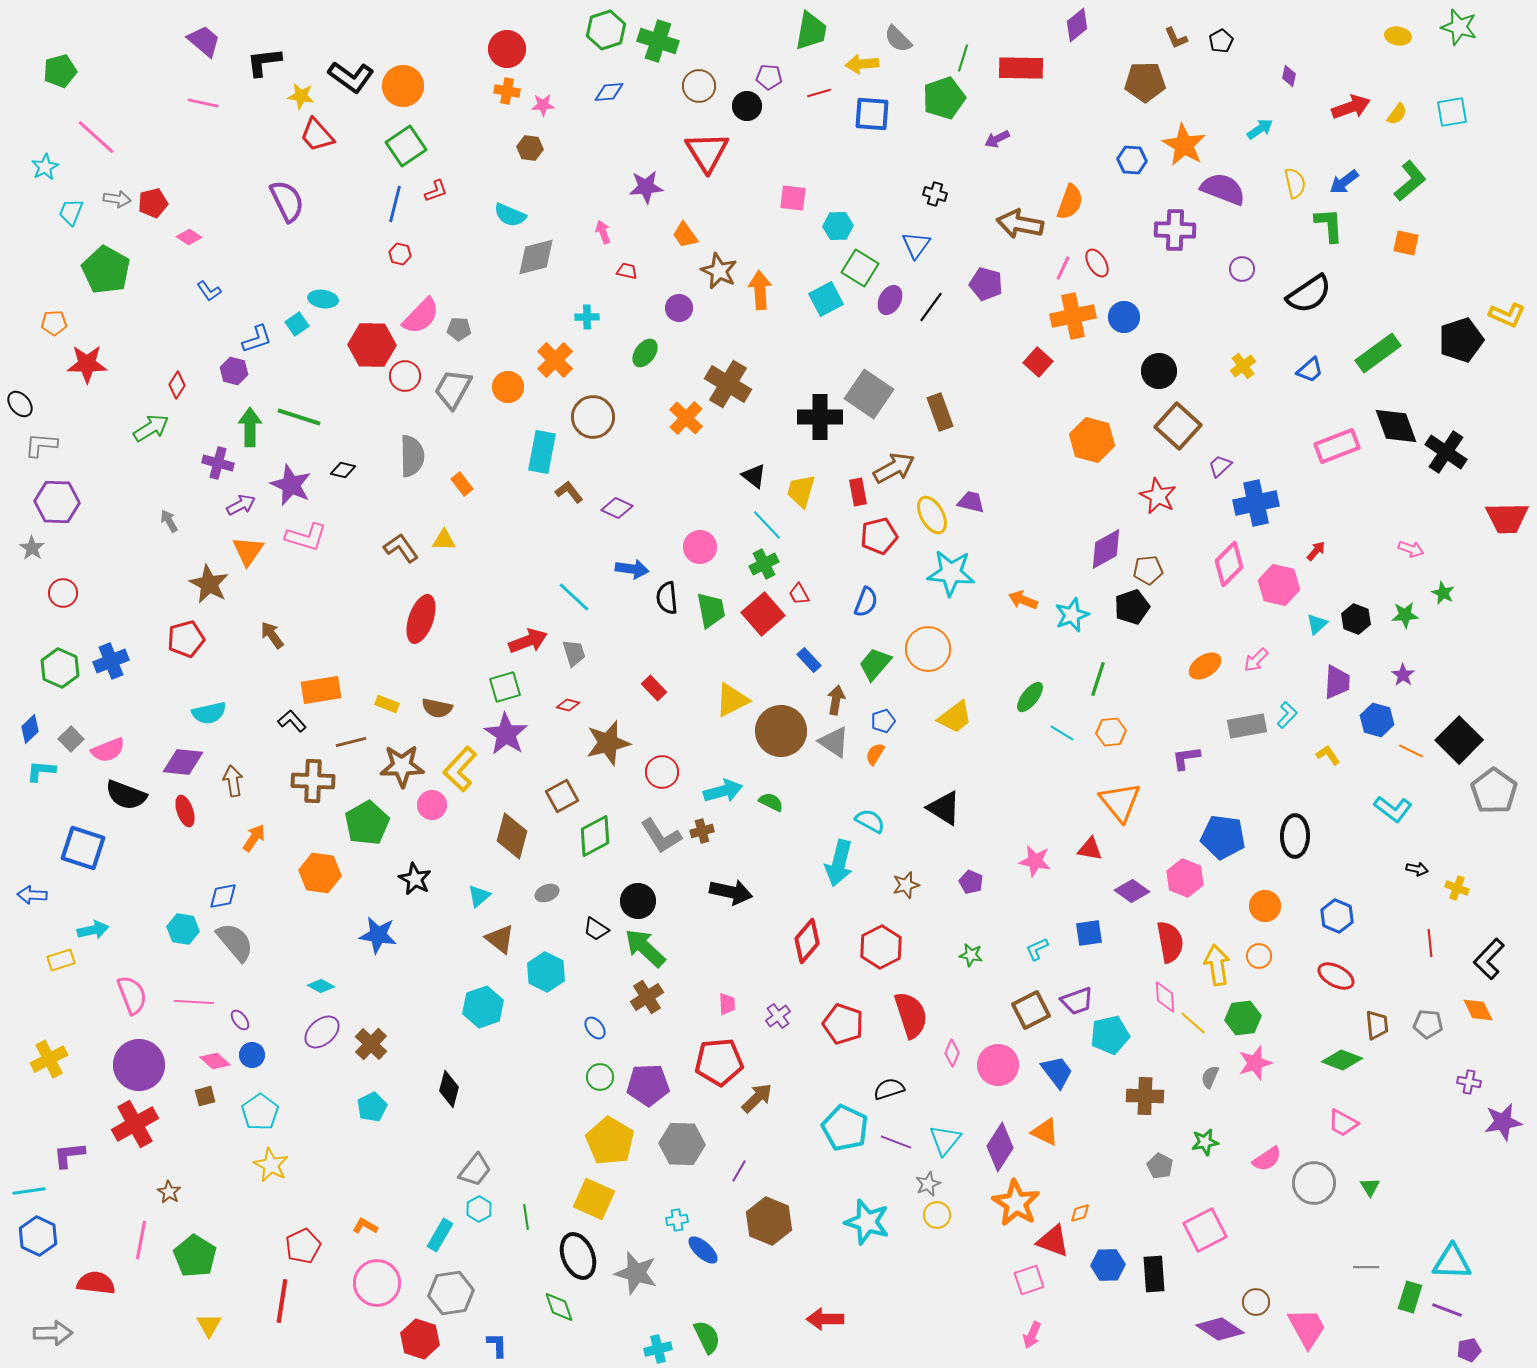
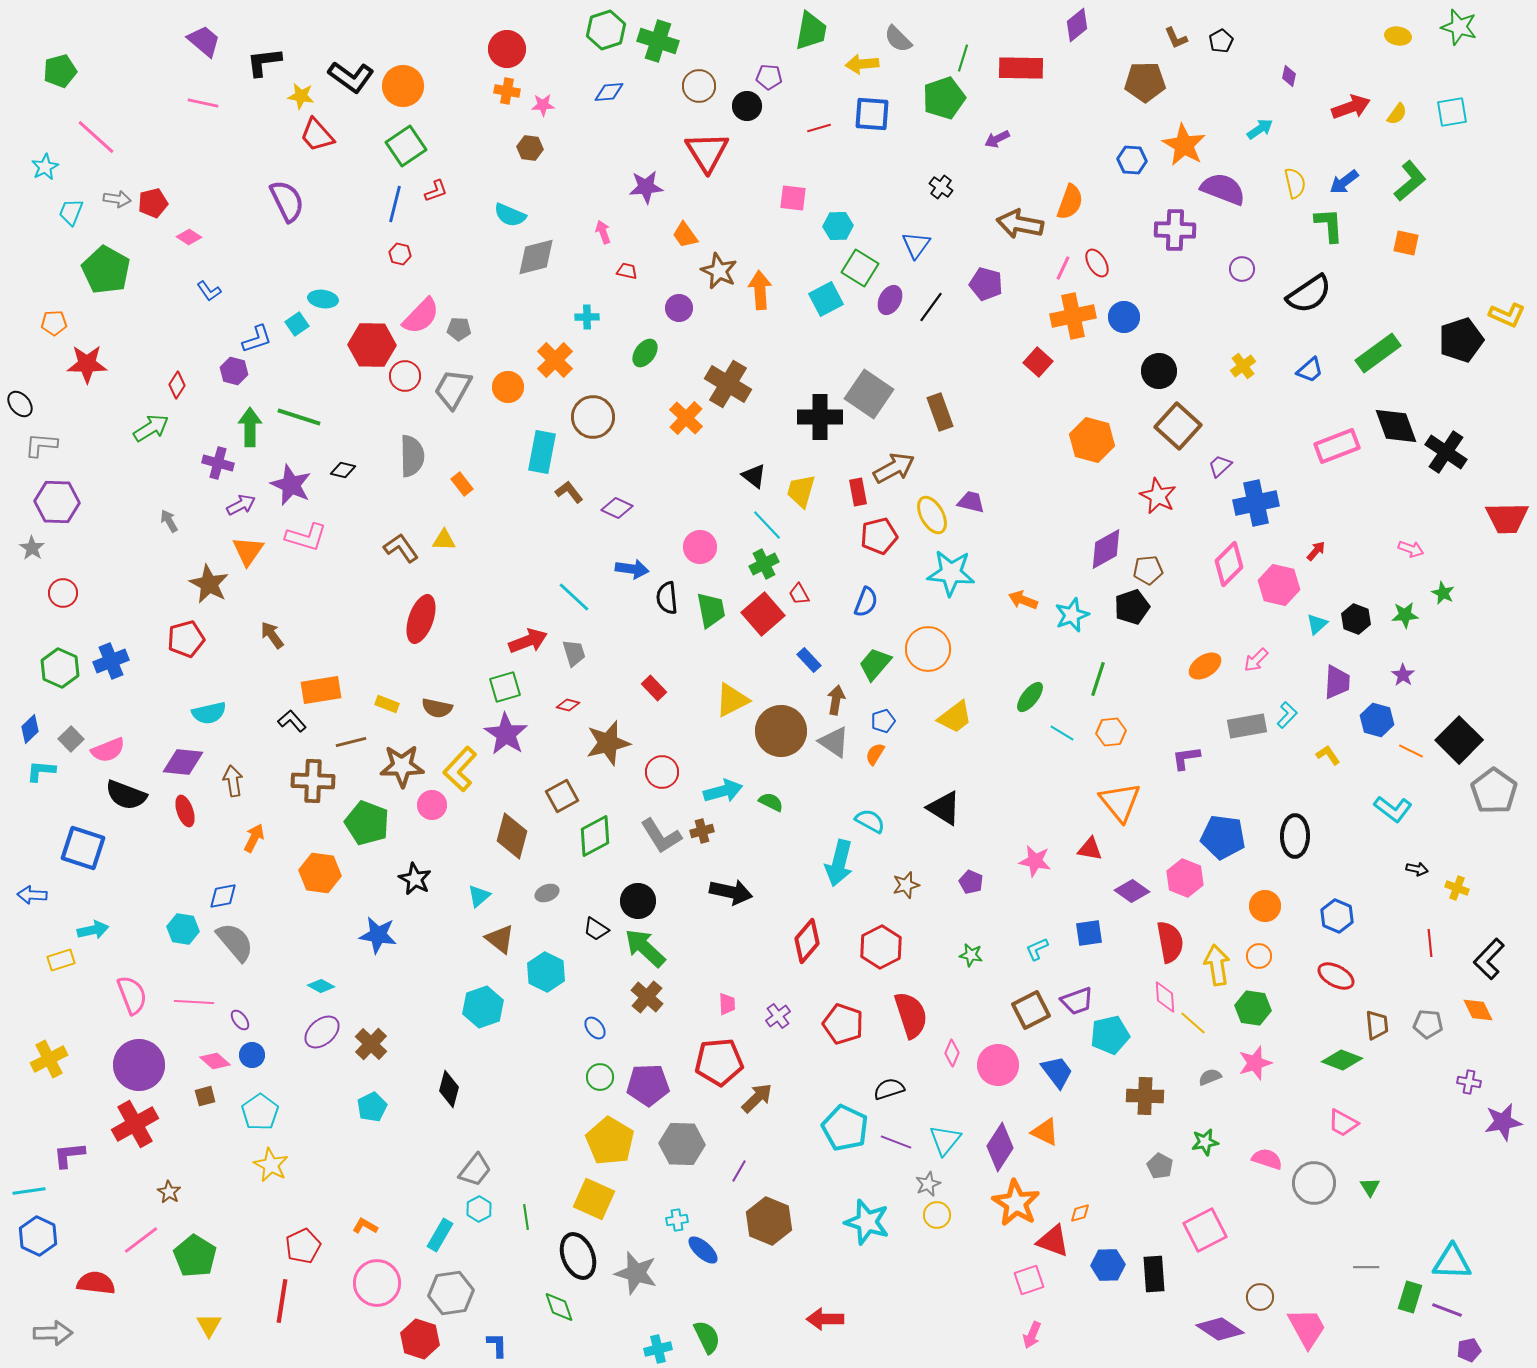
red line at (819, 93): moved 35 px down
black cross at (935, 194): moved 6 px right, 7 px up; rotated 20 degrees clockwise
green pentagon at (367, 823): rotated 21 degrees counterclockwise
orange arrow at (254, 838): rotated 8 degrees counterclockwise
brown cross at (647, 997): rotated 16 degrees counterclockwise
green hexagon at (1243, 1018): moved 10 px right, 10 px up; rotated 16 degrees clockwise
gray semicircle at (1210, 1077): rotated 45 degrees clockwise
pink semicircle at (1267, 1159): rotated 128 degrees counterclockwise
pink line at (141, 1240): rotated 42 degrees clockwise
brown circle at (1256, 1302): moved 4 px right, 5 px up
